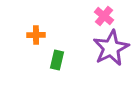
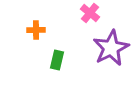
pink cross: moved 14 px left, 3 px up
orange cross: moved 5 px up
